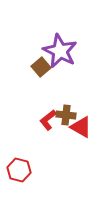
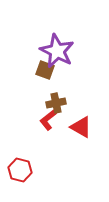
purple star: moved 3 px left
brown square: moved 4 px right, 3 px down; rotated 30 degrees counterclockwise
brown cross: moved 10 px left, 12 px up; rotated 18 degrees counterclockwise
red hexagon: moved 1 px right
